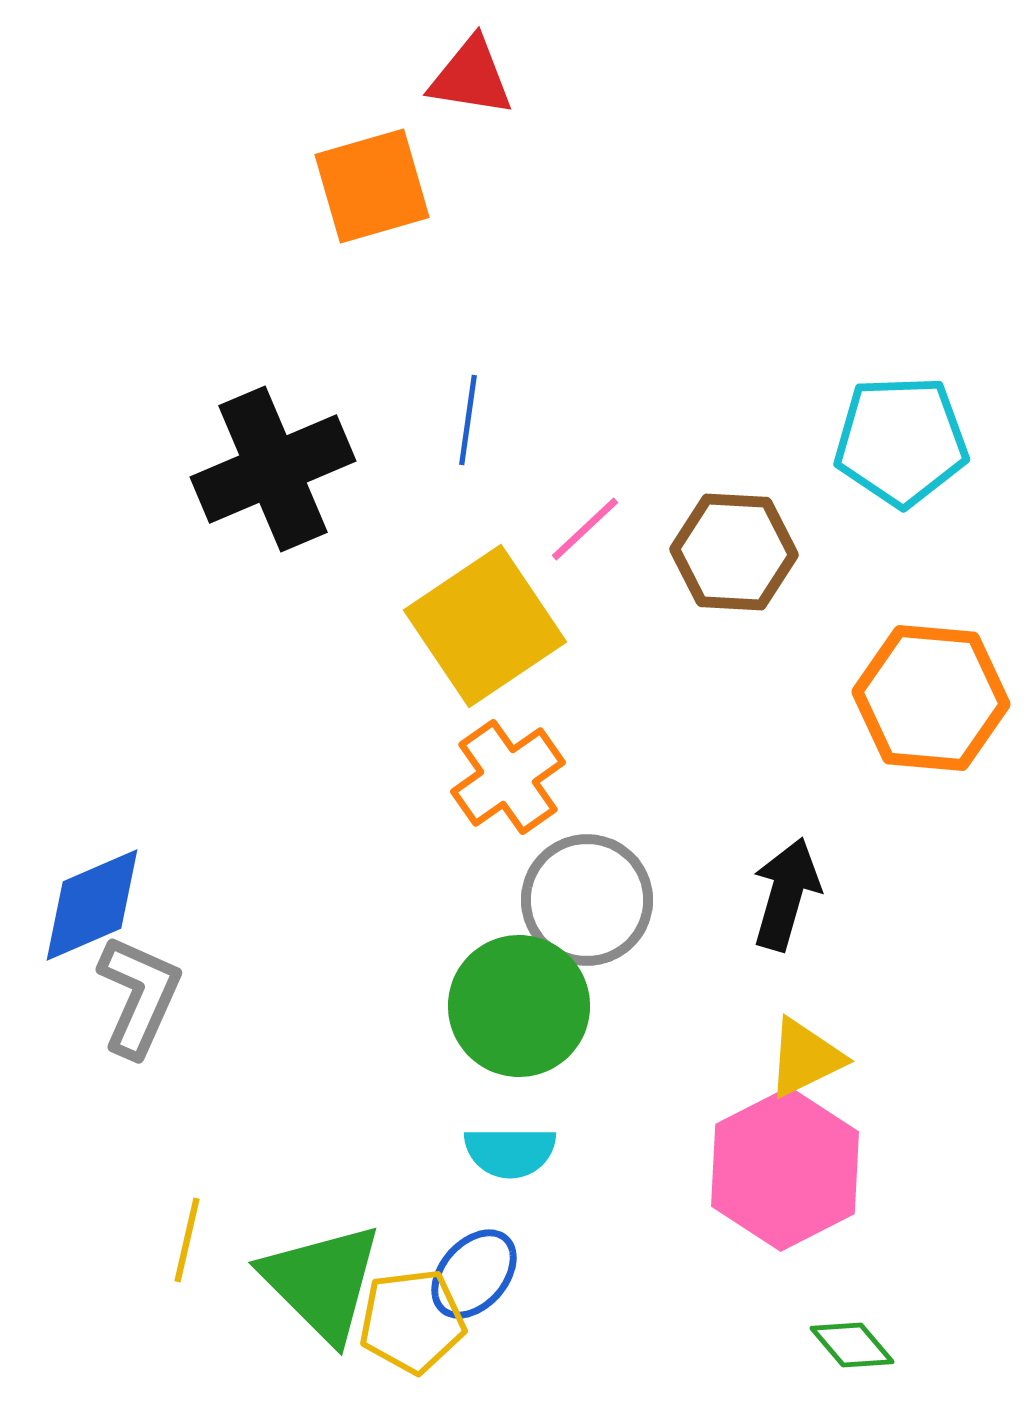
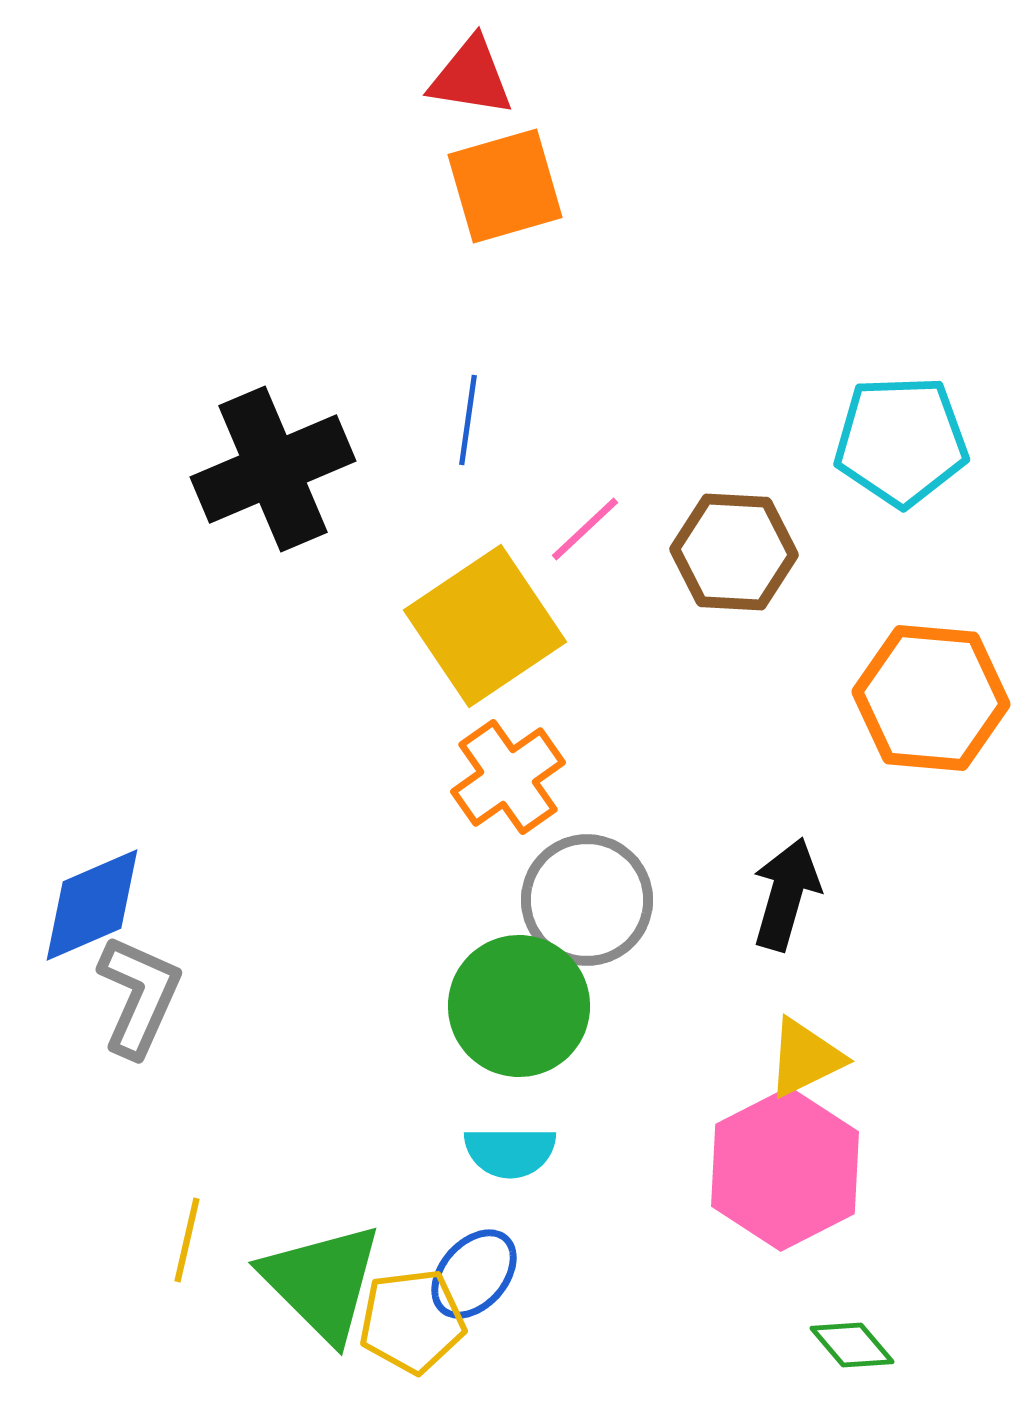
orange square: moved 133 px right
